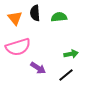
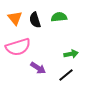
black semicircle: moved 7 px down; rotated 14 degrees counterclockwise
